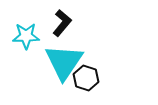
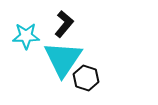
black L-shape: moved 2 px right, 1 px down
cyan triangle: moved 1 px left, 3 px up
